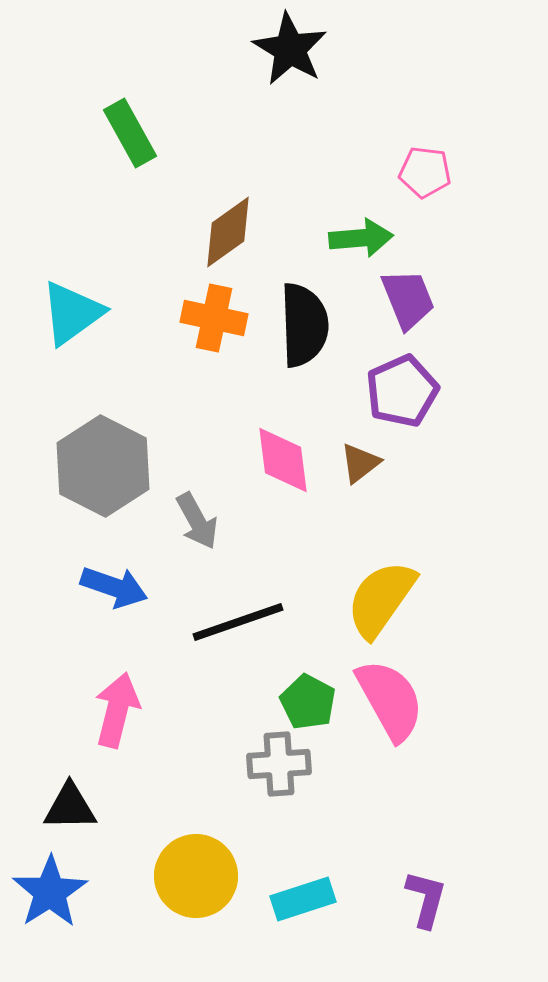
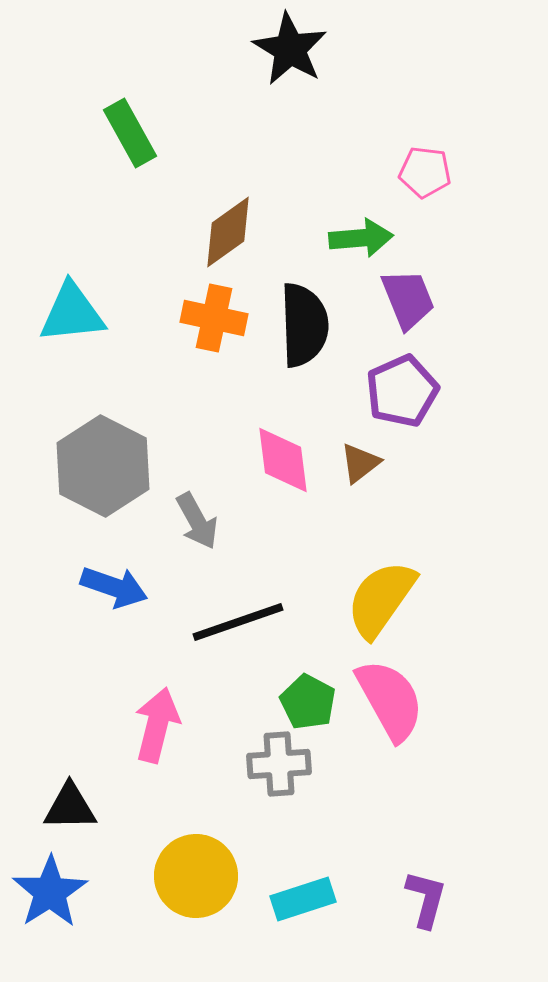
cyan triangle: rotated 30 degrees clockwise
pink arrow: moved 40 px right, 15 px down
